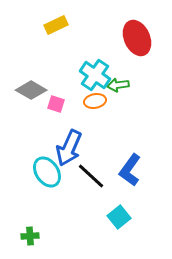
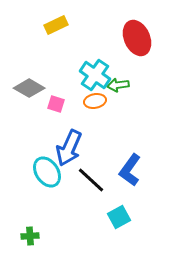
gray diamond: moved 2 px left, 2 px up
black line: moved 4 px down
cyan square: rotated 10 degrees clockwise
